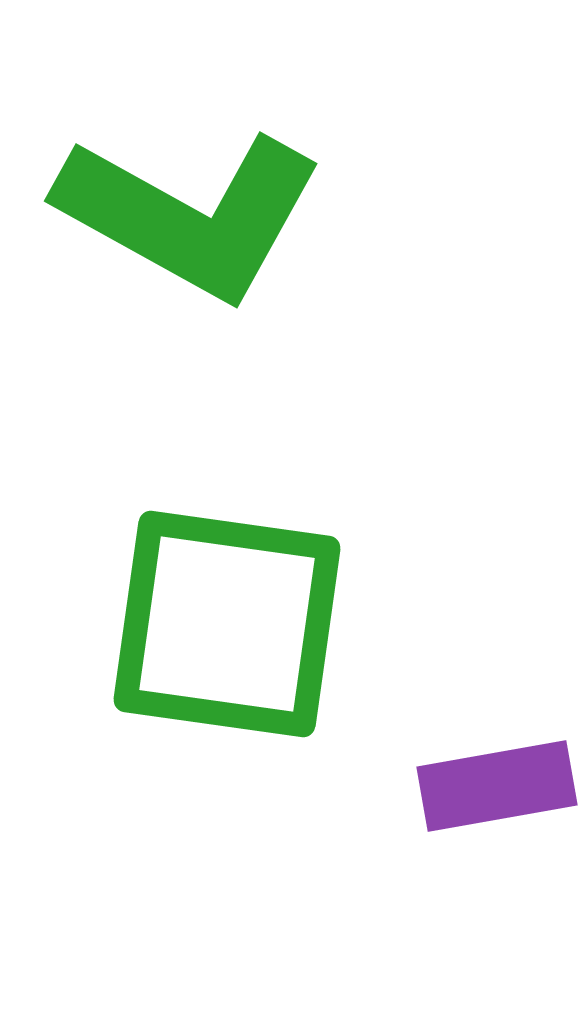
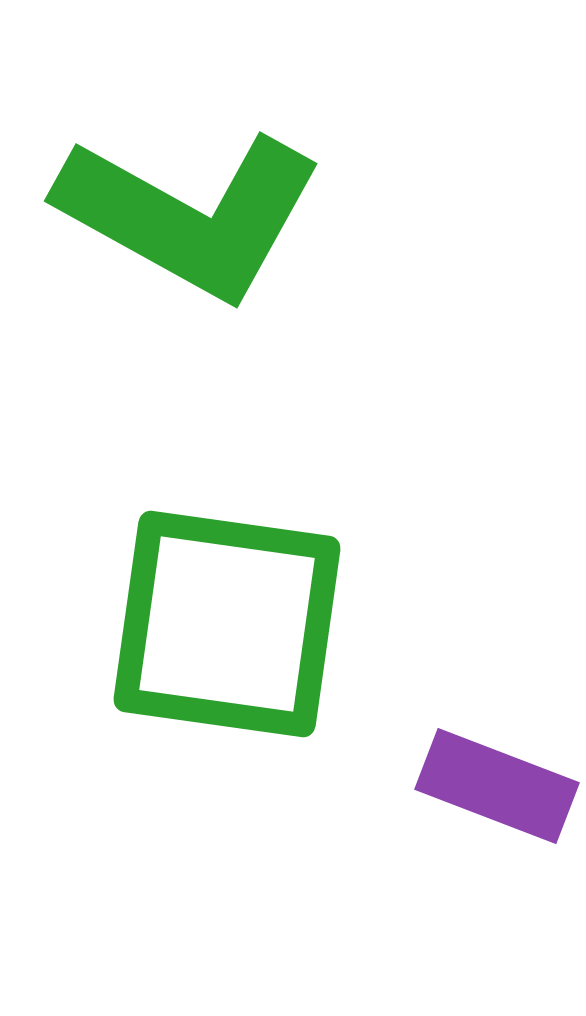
purple rectangle: rotated 31 degrees clockwise
